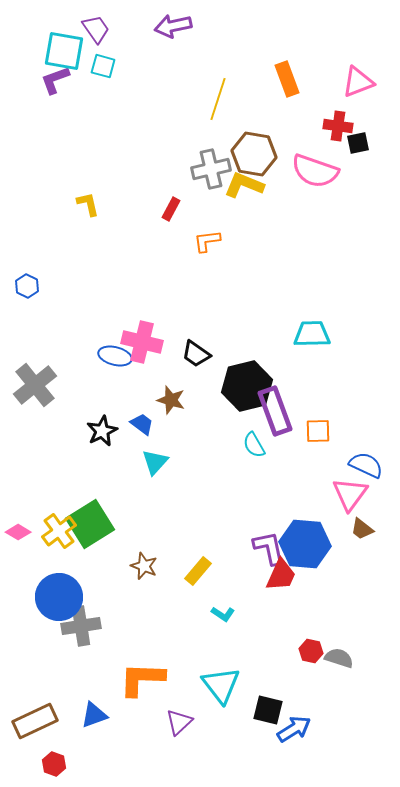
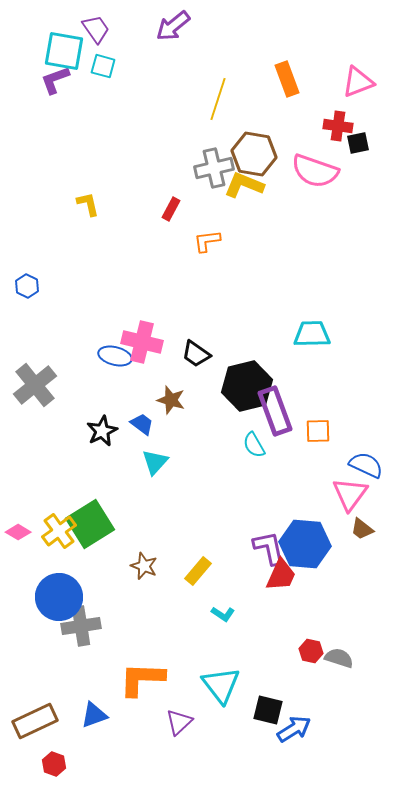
purple arrow at (173, 26): rotated 27 degrees counterclockwise
gray cross at (211, 169): moved 3 px right, 1 px up
